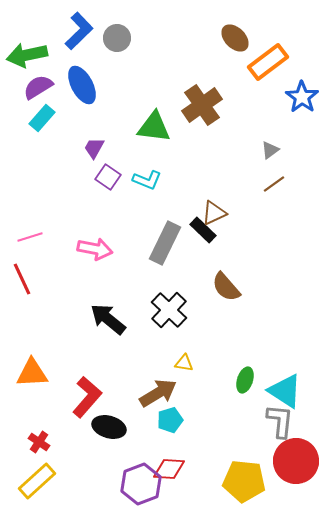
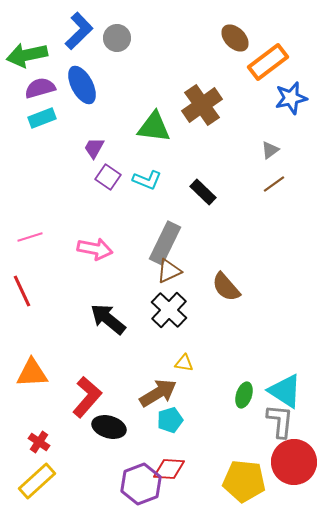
purple semicircle: moved 2 px right, 1 px down; rotated 16 degrees clockwise
blue star: moved 11 px left, 1 px down; rotated 24 degrees clockwise
cyan rectangle: rotated 28 degrees clockwise
brown triangle: moved 45 px left, 58 px down
black rectangle: moved 38 px up
red line: moved 12 px down
green ellipse: moved 1 px left, 15 px down
red circle: moved 2 px left, 1 px down
